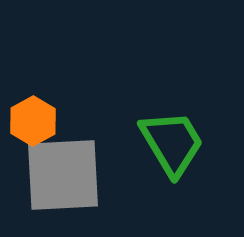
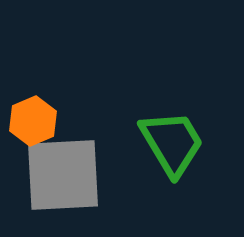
orange hexagon: rotated 6 degrees clockwise
